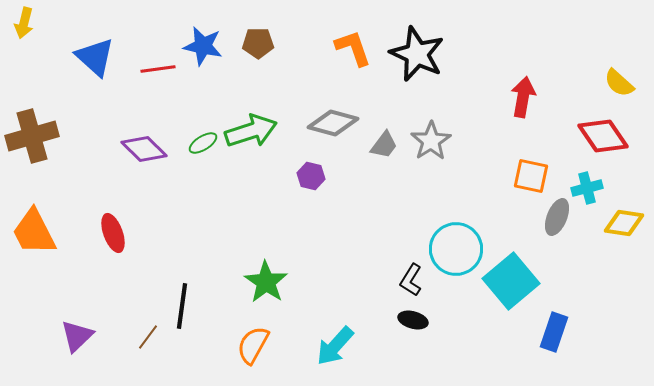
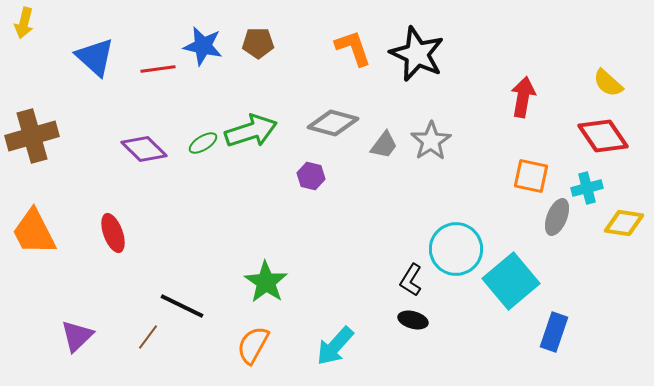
yellow semicircle: moved 11 px left
black line: rotated 72 degrees counterclockwise
